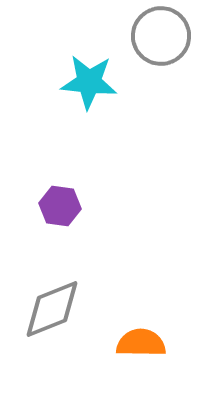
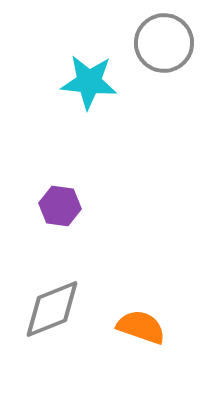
gray circle: moved 3 px right, 7 px down
orange semicircle: moved 16 px up; rotated 18 degrees clockwise
